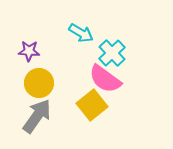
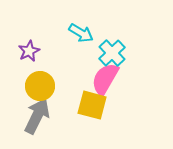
purple star: rotated 30 degrees counterclockwise
pink semicircle: rotated 84 degrees clockwise
yellow circle: moved 1 px right, 3 px down
yellow square: rotated 36 degrees counterclockwise
gray arrow: rotated 9 degrees counterclockwise
